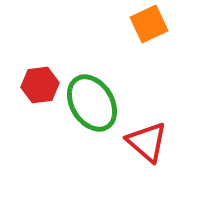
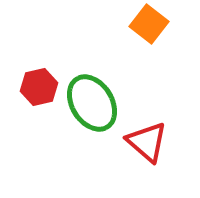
orange square: rotated 27 degrees counterclockwise
red hexagon: moved 1 px left, 2 px down; rotated 6 degrees counterclockwise
